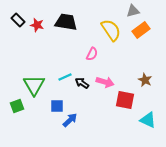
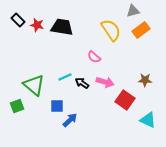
black trapezoid: moved 4 px left, 5 px down
pink semicircle: moved 2 px right, 3 px down; rotated 104 degrees clockwise
brown star: rotated 24 degrees counterclockwise
green triangle: rotated 20 degrees counterclockwise
red square: rotated 24 degrees clockwise
